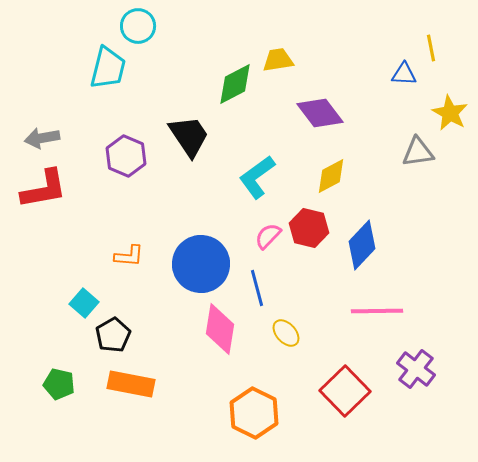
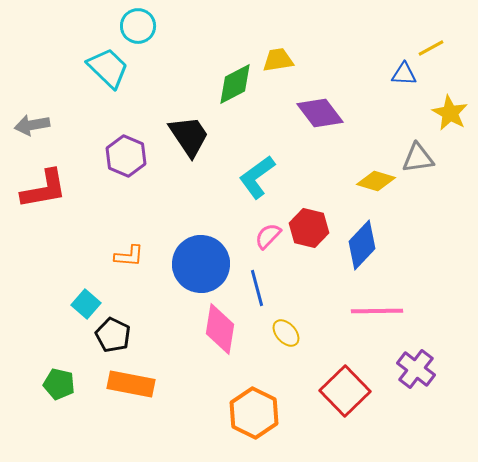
yellow line: rotated 72 degrees clockwise
cyan trapezoid: rotated 60 degrees counterclockwise
gray arrow: moved 10 px left, 13 px up
gray triangle: moved 6 px down
yellow diamond: moved 45 px right, 5 px down; rotated 45 degrees clockwise
cyan square: moved 2 px right, 1 px down
black pentagon: rotated 16 degrees counterclockwise
